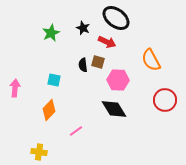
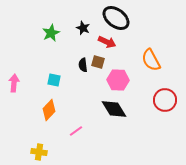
pink arrow: moved 1 px left, 5 px up
